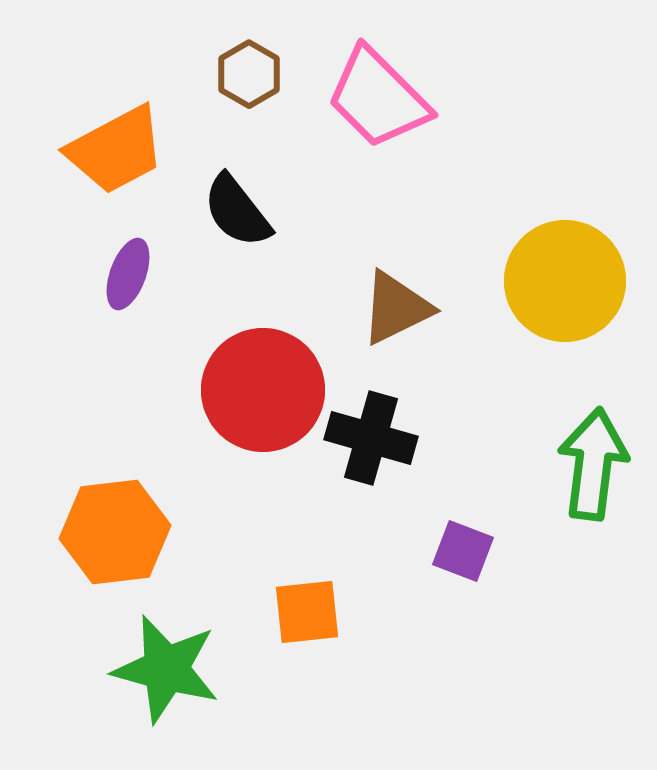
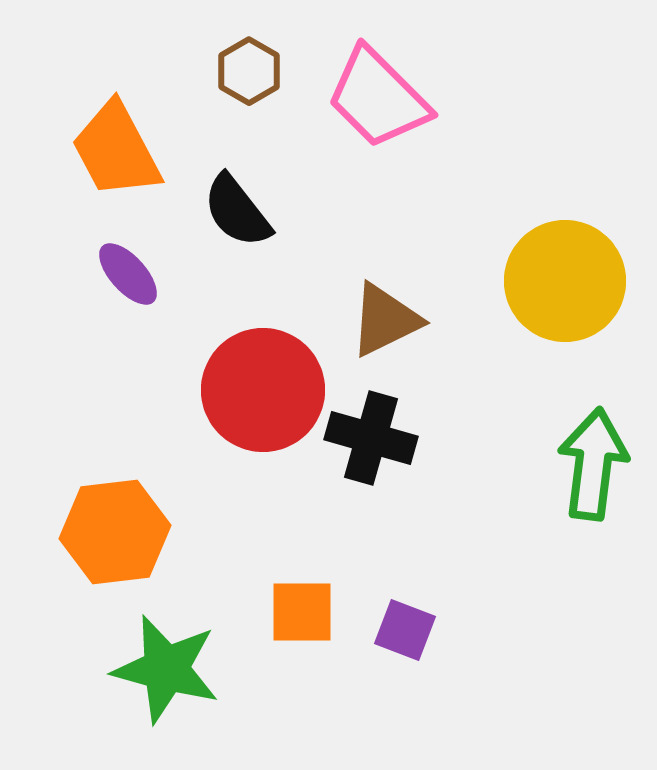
brown hexagon: moved 3 px up
orange trapezoid: rotated 90 degrees clockwise
purple ellipse: rotated 62 degrees counterclockwise
brown triangle: moved 11 px left, 12 px down
purple square: moved 58 px left, 79 px down
orange square: moved 5 px left; rotated 6 degrees clockwise
